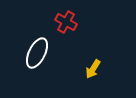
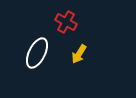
yellow arrow: moved 14 px left, 15 px up
